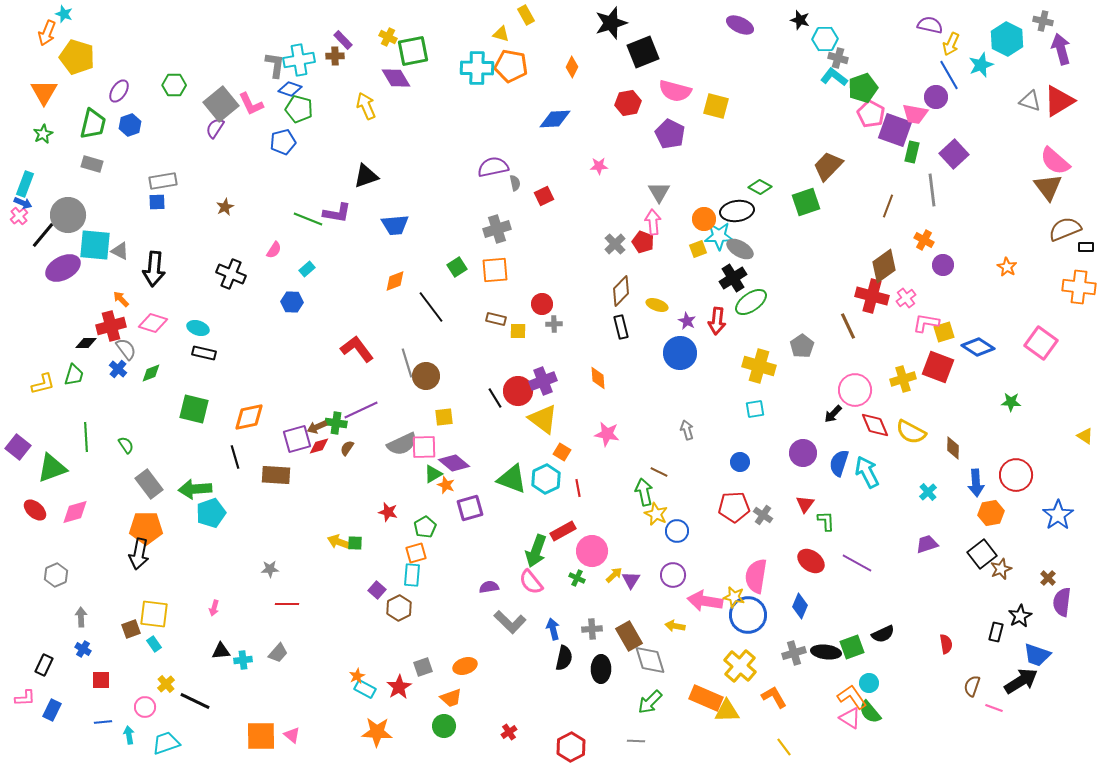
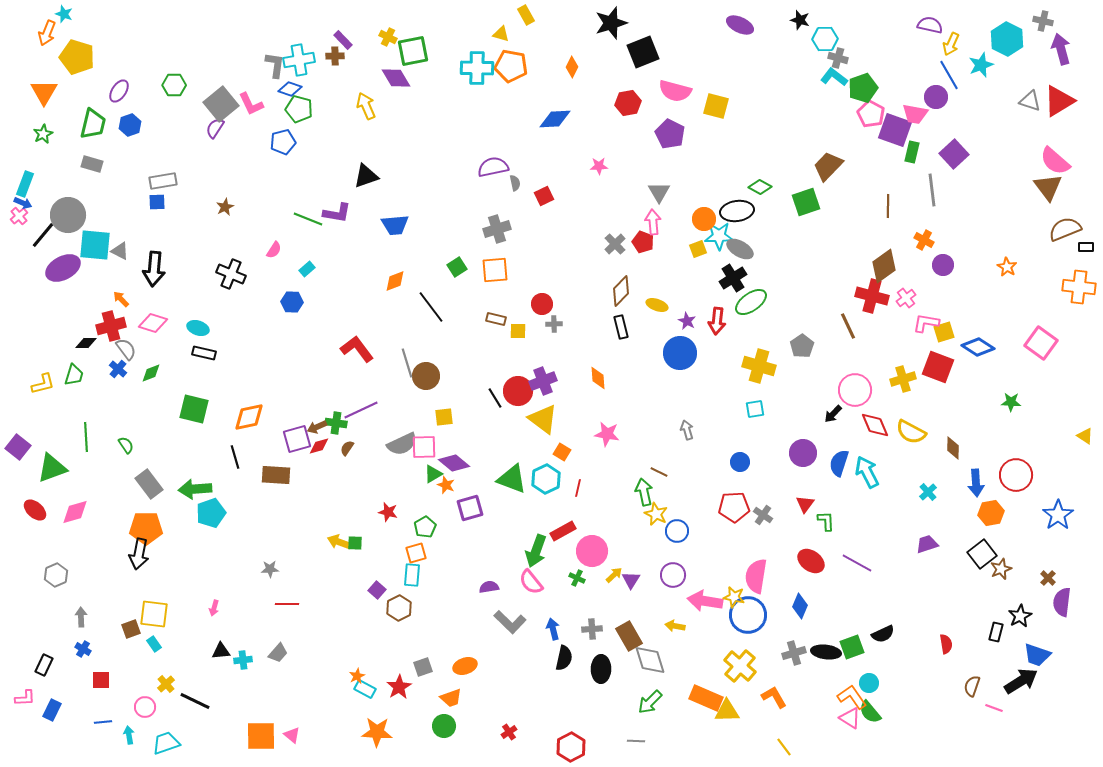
brown line at (888, 206): rotated 20 degrees counterclockwise
red line at (578, 488): rotated 24 degrees clockwise
